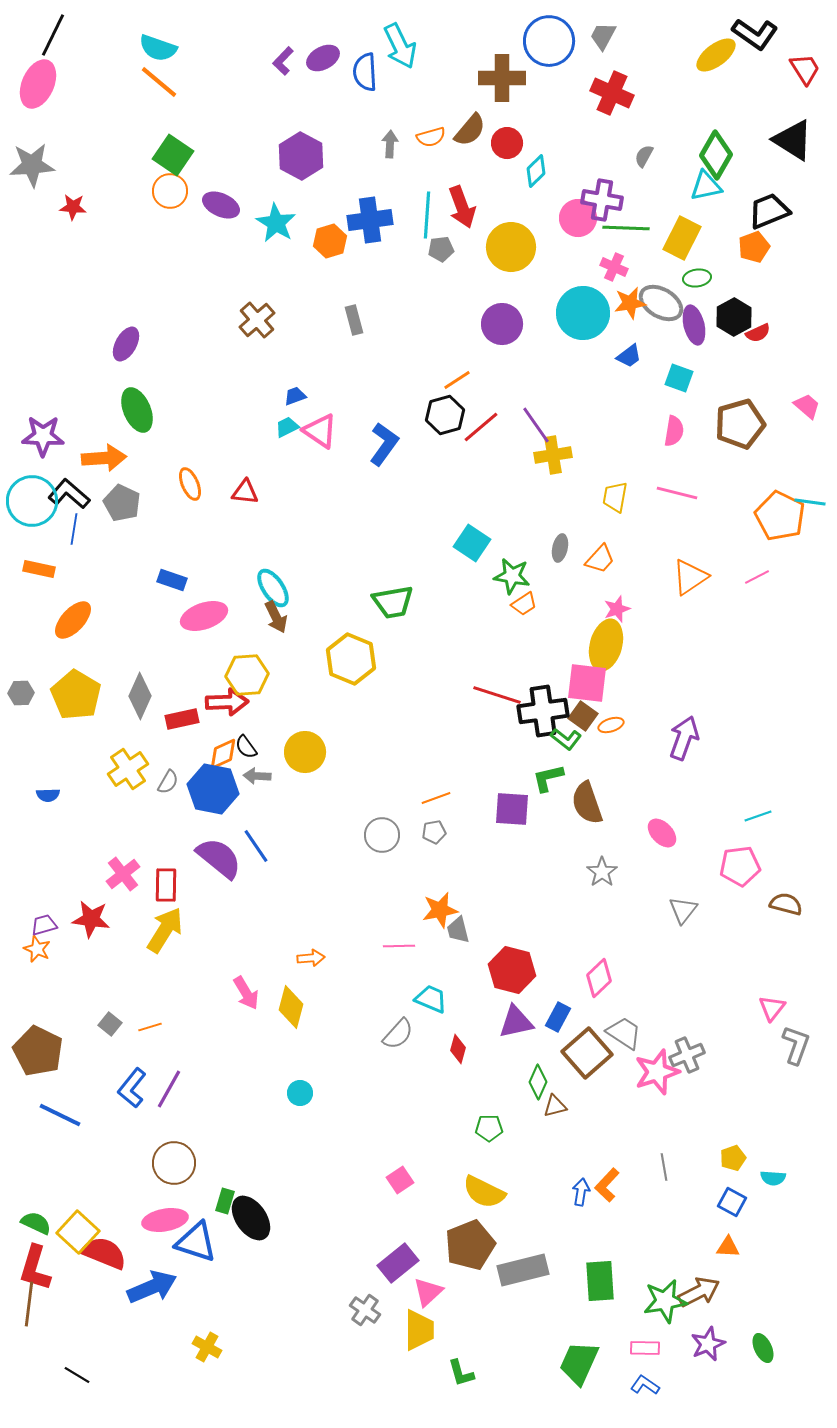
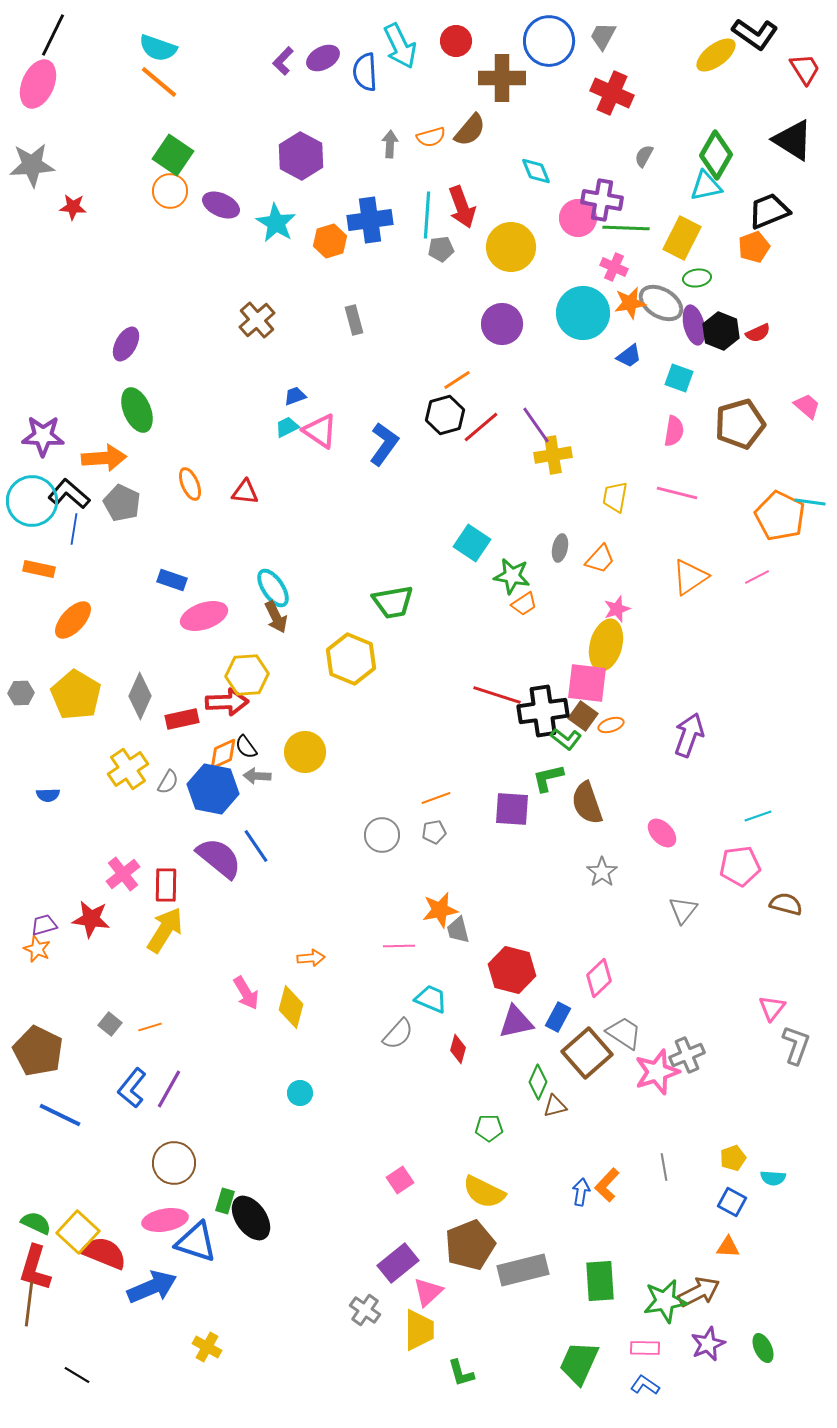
red circle at (507, 143): moved 51 px left, 102 px up
cyan diamond at (536, 171): rotated 68 degrees counterclockwise
black hexagon at (734, 317): moved 13 px left, 14 px down; rotated 9 degrees counterclockwise
purple arrow at (684, 738): moved 5 px right, 3 px up
